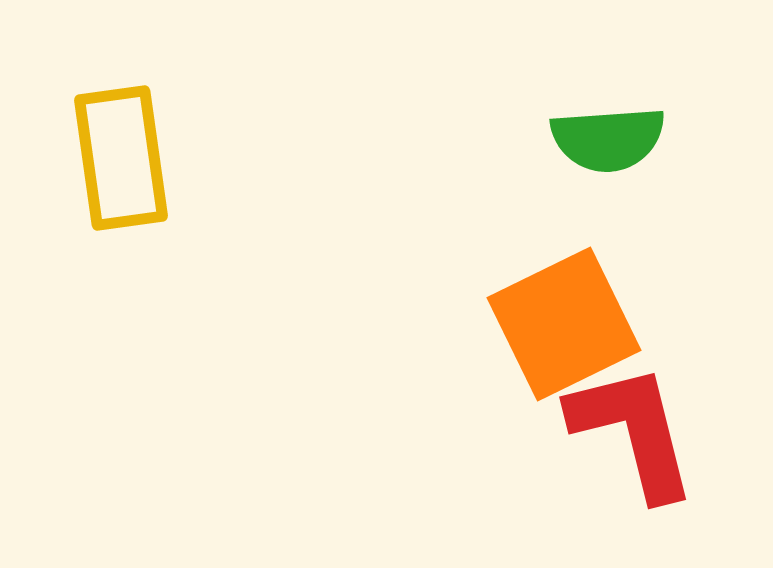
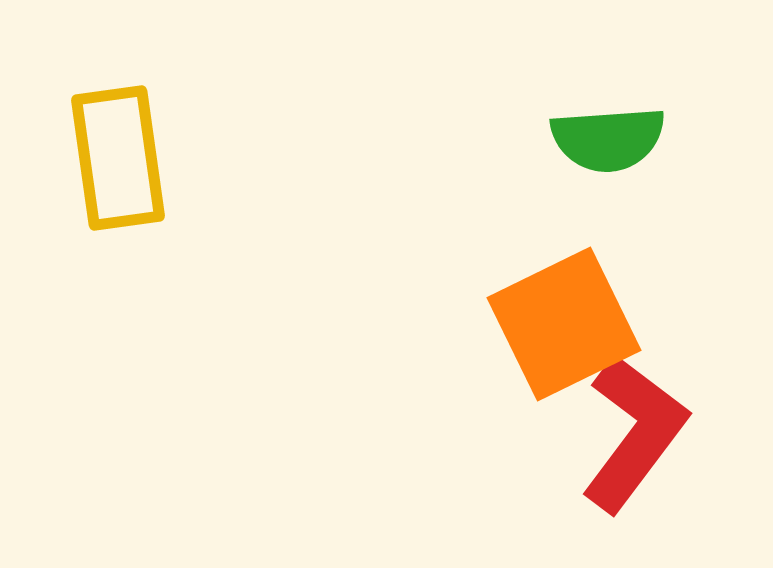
yellow rectangle: moved 3 px left
red L-shape: moved 1 px right, 2 px down; rotated 51 degrees clockwise
